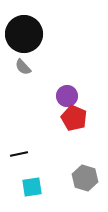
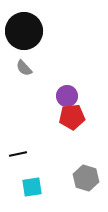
black circle: moved 3 px up
gray semicircle: moved 1 px right, 1 px down
red pentagon: moved 2 px left, 1 px up; rotated 30 degrees counterclockwise
black line: moved 1 px left
gray hexagon: moved 1 px right
